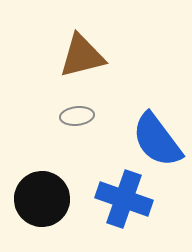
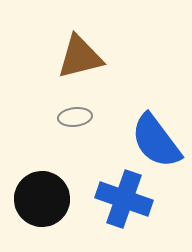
brown triangle: moved 2 px left, 1 px down
gray ellipse: moved 2 px left, 1 px down
blue semicircle: moved 1 px left, 1 px down
